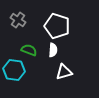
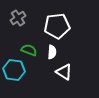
gray cross: moved 2 px up; rotated 21 degrees clockwise
white pentagon: rotated 25 degrees counterclockwise
white semicircle: moved 1 px left, 2 px down
white triangle: rotated 48 degrees clockwise
